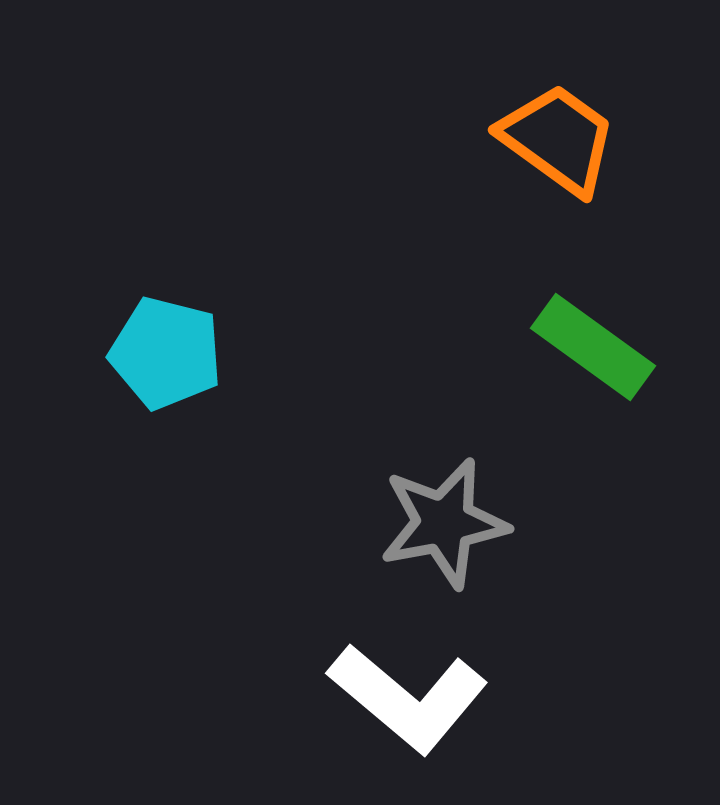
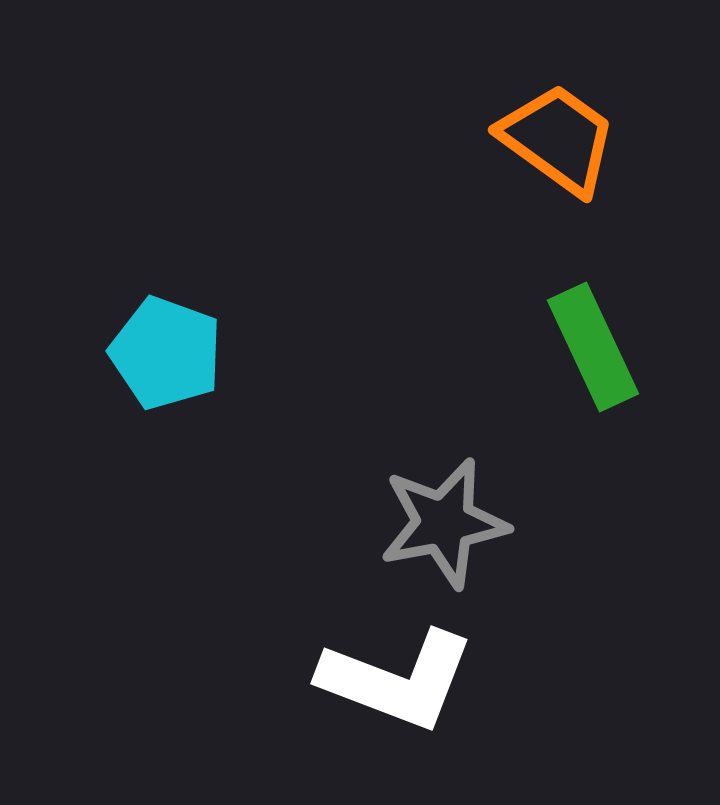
green rectangle: rotated 29 degrees clockwise
cyan pentagon: rotated 6 degrees clockwise
white L-shape: moved 11 px left, 18 px up; rotated 19 degrees counterclockwise
